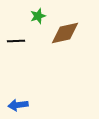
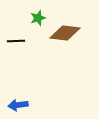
green star: moved 2 px down
brown diamond: rotated 20 degrees clockwise
